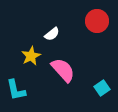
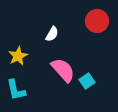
white semicircle: rotated 21 degrees counterclockwise
yellow star: moved 13 px left
cyan square: moved 15 px left, 7 px up
